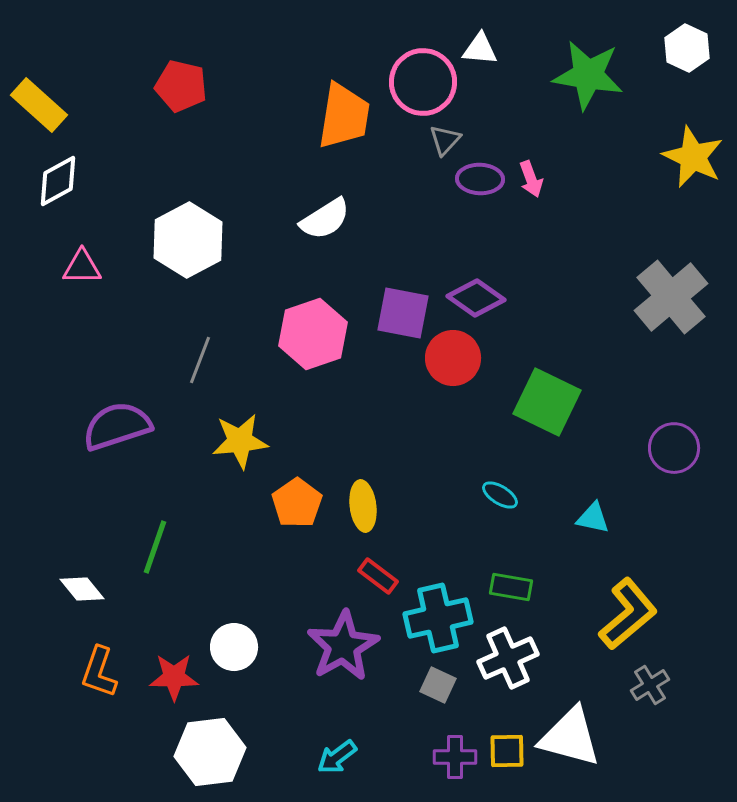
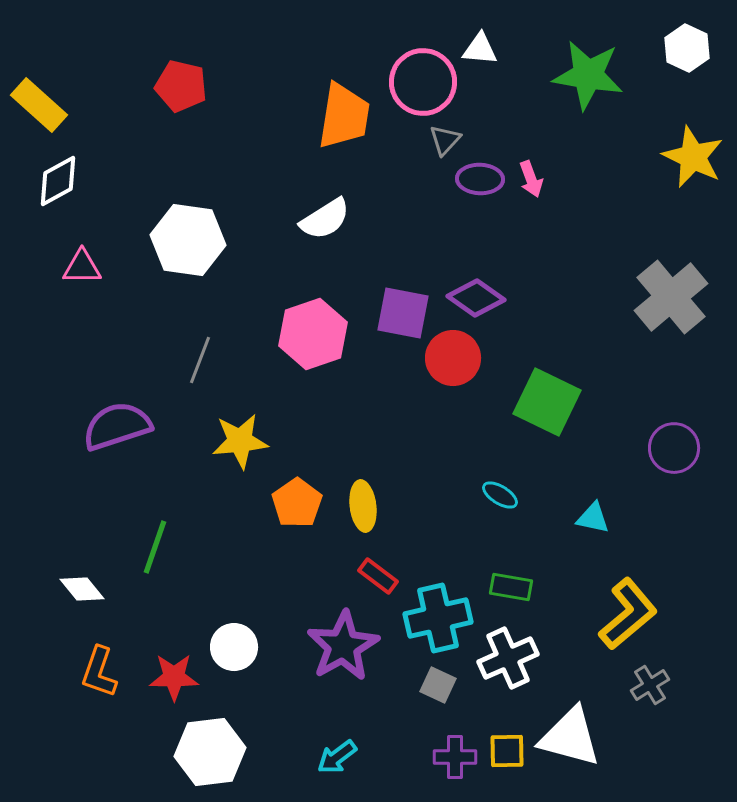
white hexagon at (188, 240): rotated 24 degrees counterclockwise
